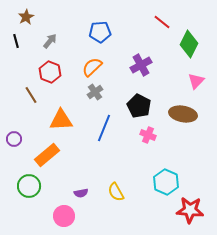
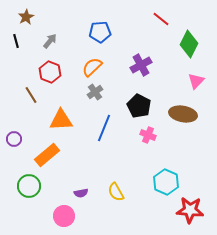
red line: moved 1 px left, 3 px up
